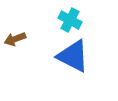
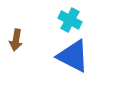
brown arrow: moved 1 px right, 1 px down; rotated 60 degrees counterclockwise
